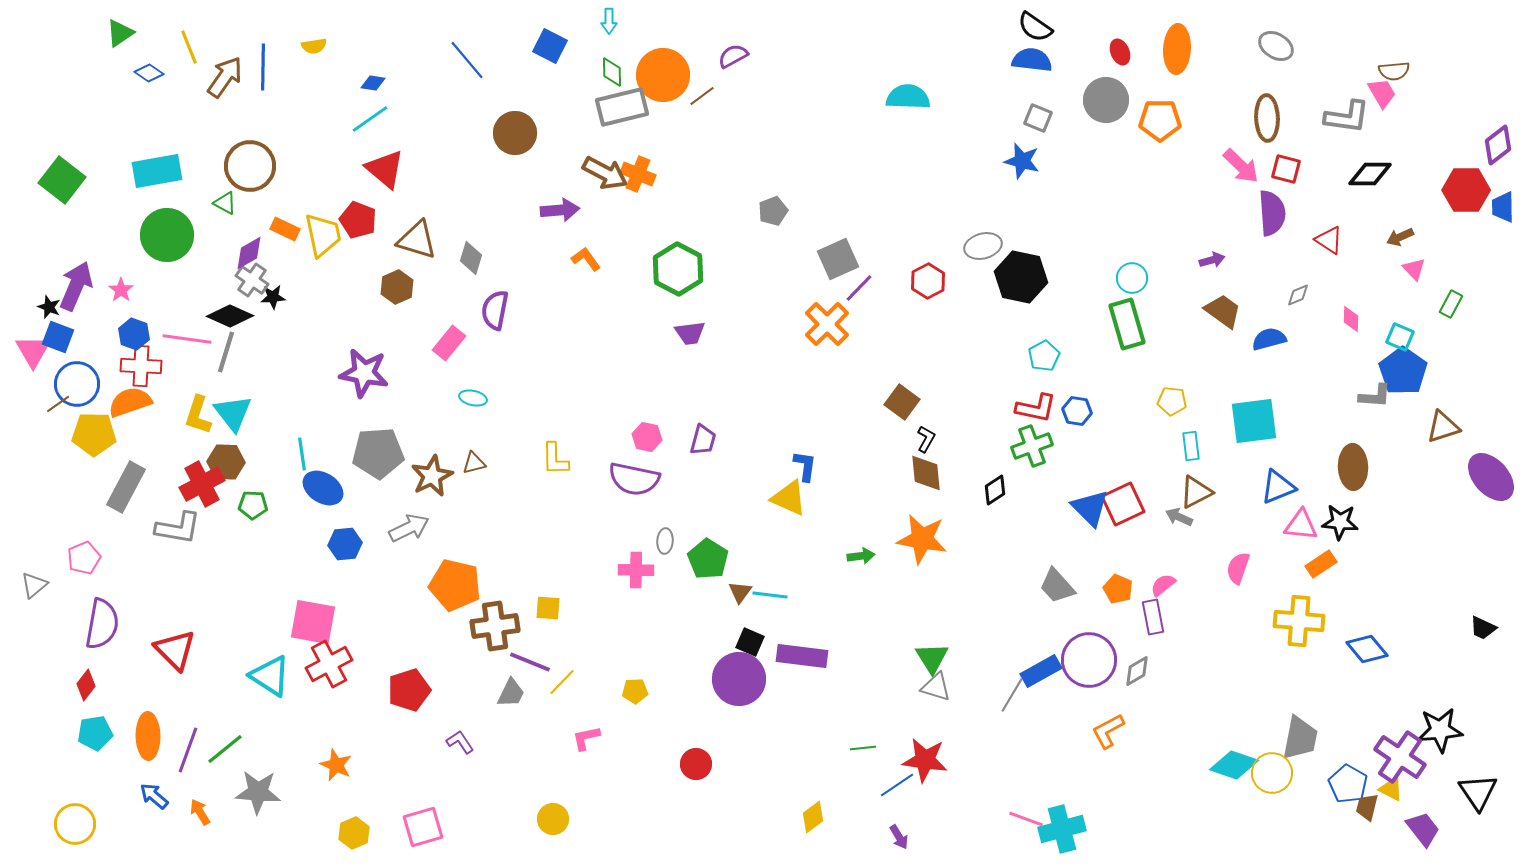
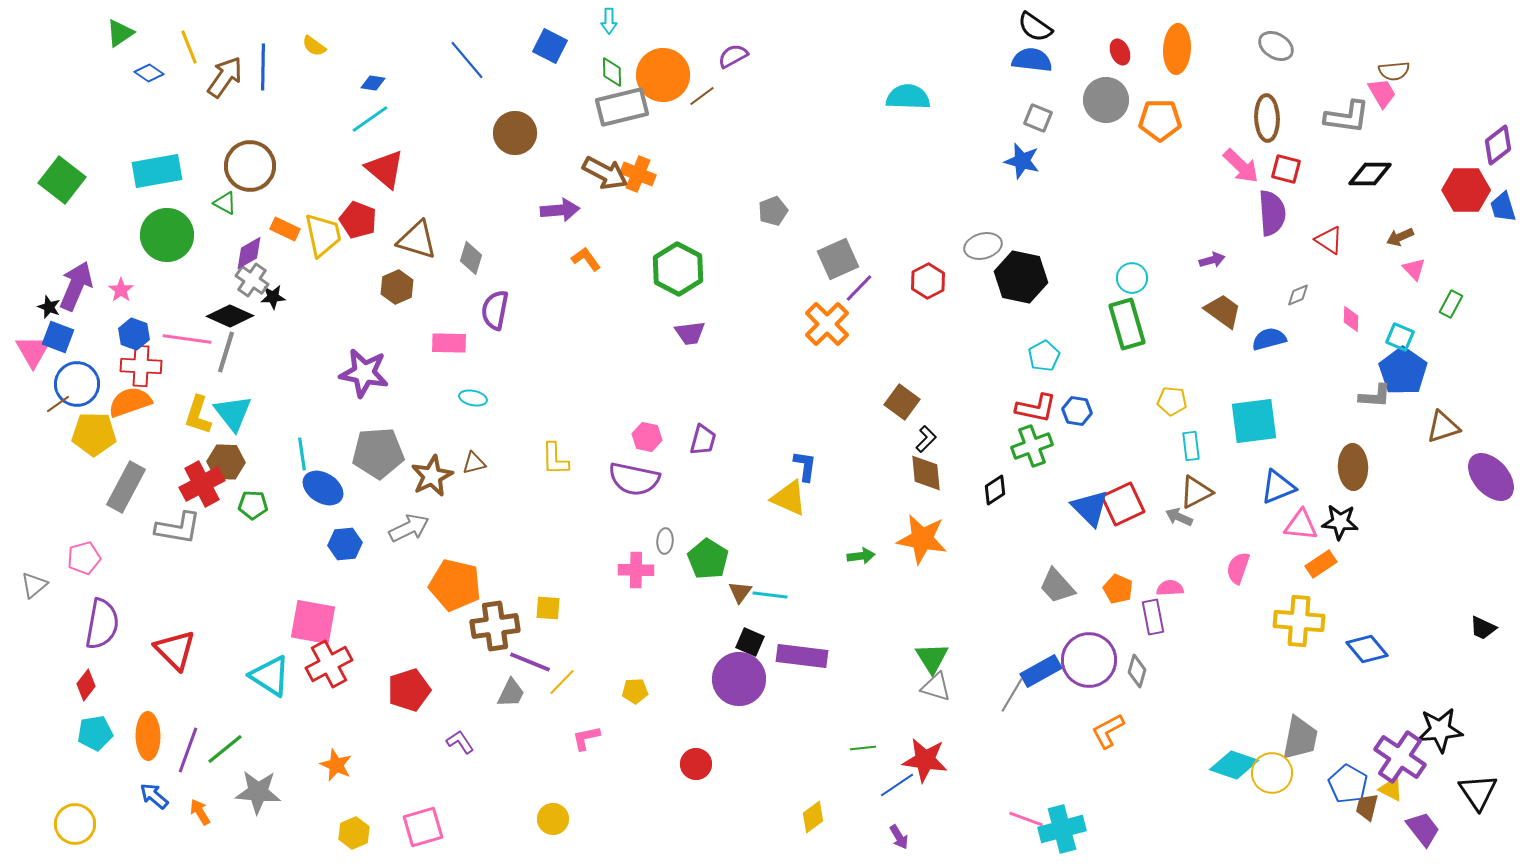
yellow semicircle at (314, 46): rotated 45 degrees clockwise
blue trapezoid at (1503, 207): rotated 16 degrees counterclockwise
pink rectangle at (449, 343): rotated 52 degrees clockwise
black L-shape at (926, 439): rotated 16 degrees clockwise
pink pentagon at (84, 558): rotated 8 degrees clockwise
pink semicircle at (1163, 585): moved 7 px right, 3 px down; rotated 36 degrees clockwise
gray diamond at (1137, 671): rotated 44 degrees counterclockwise
